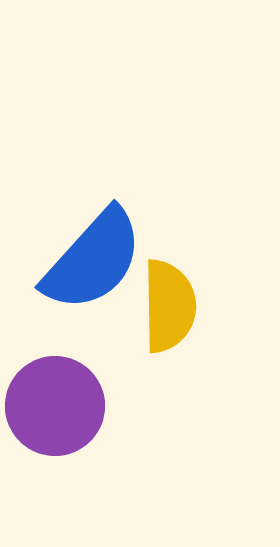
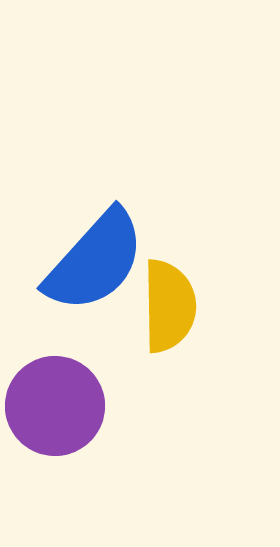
blue semicircle: moved 2 px right, 1 px down
